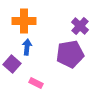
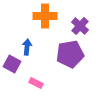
orange cross: moved 21 px right, 5 px up
purple square: rotated 12 degrees counterclockwise
